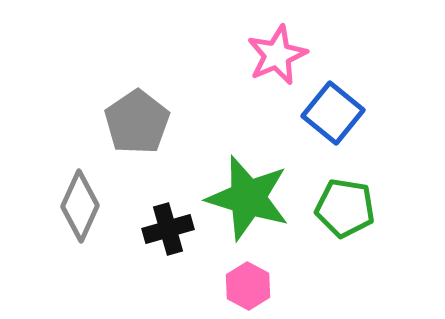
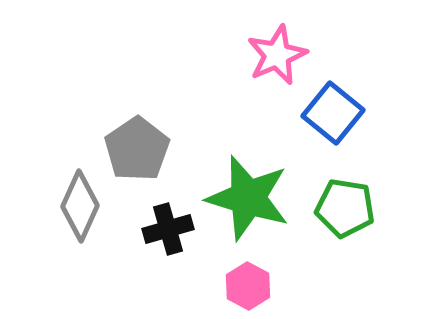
gray pentagon: moved 27 px down
